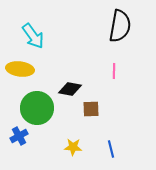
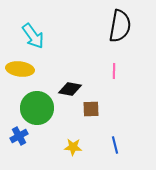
blue line: moved 4 px right, 4 px up
